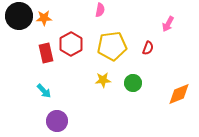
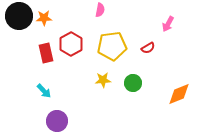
red semicircle: rotated 40 degrees clockwise
